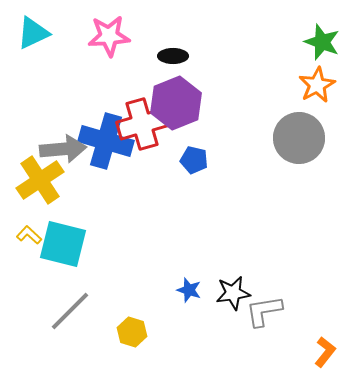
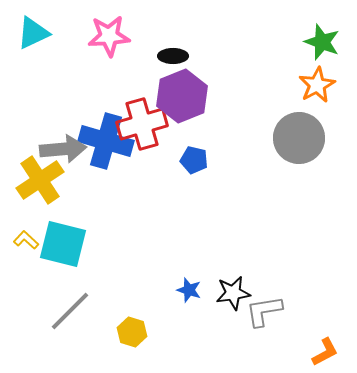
purple hexagon: moved 6 px right, 7 px up
yellow L-shape: moved 3 px left, 5 px down
orange L-shape: rotated 24 degrees clockwise
